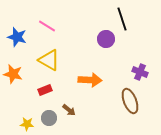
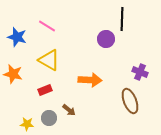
black line: rotated 20 degrees clockwise
